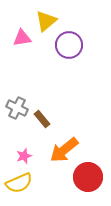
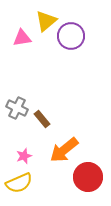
purple circle: moved 2 px right, 9 px up
